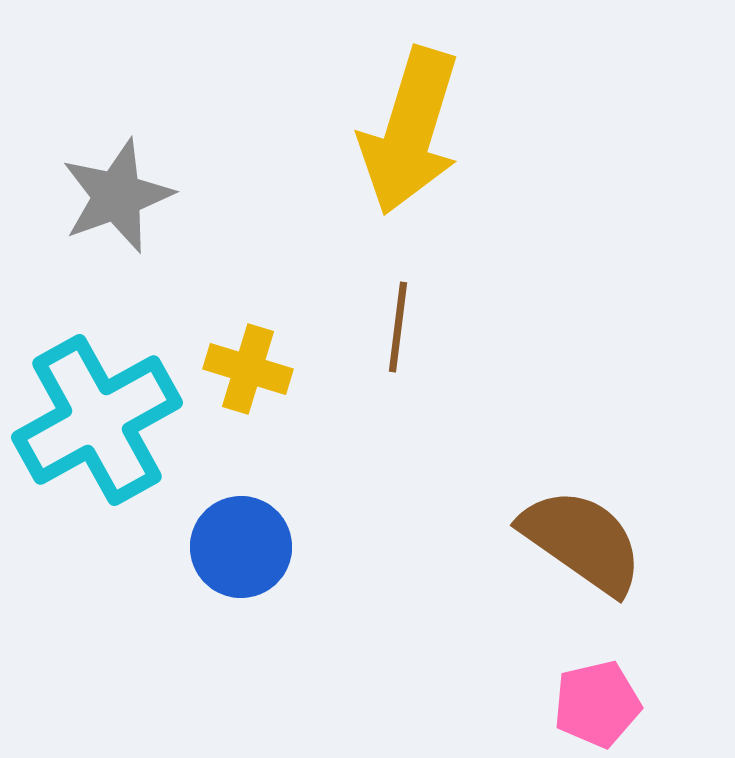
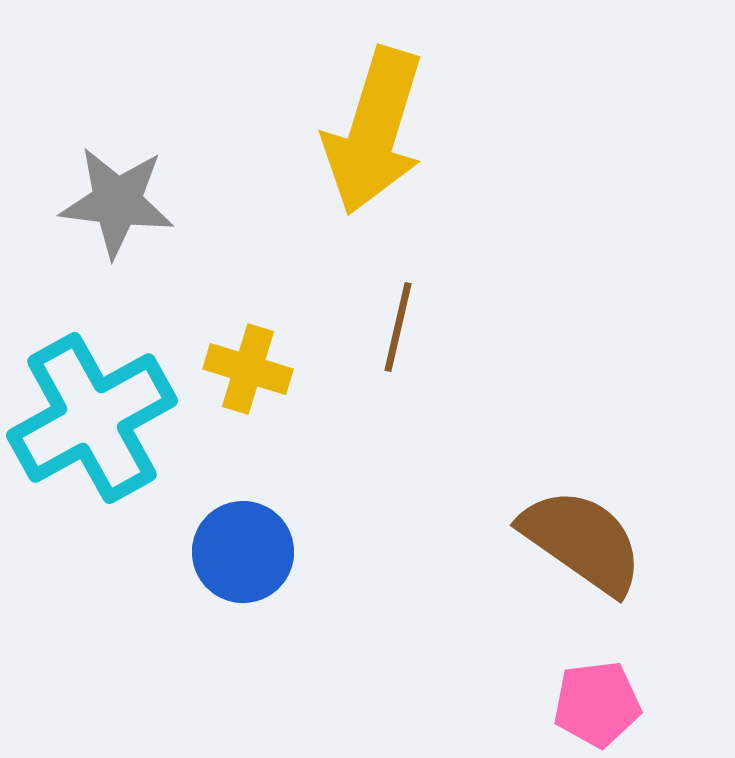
yellow arrow: moved 36 px left
gray star: moved 6 px down; rotated 27 degrees clockwise
brown line: rotated 6 degrees clockwise
cyan cross: moved 5 px left, 2 px up
blue circle: moved 2 px right, 5 px down
pink pentagon: rotated 6 degrees clockwise
